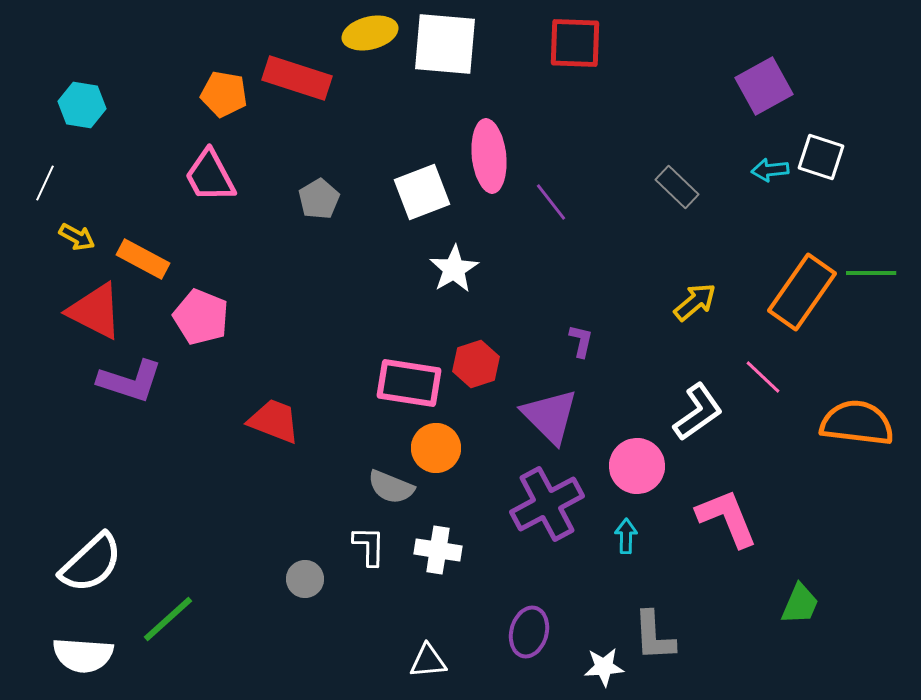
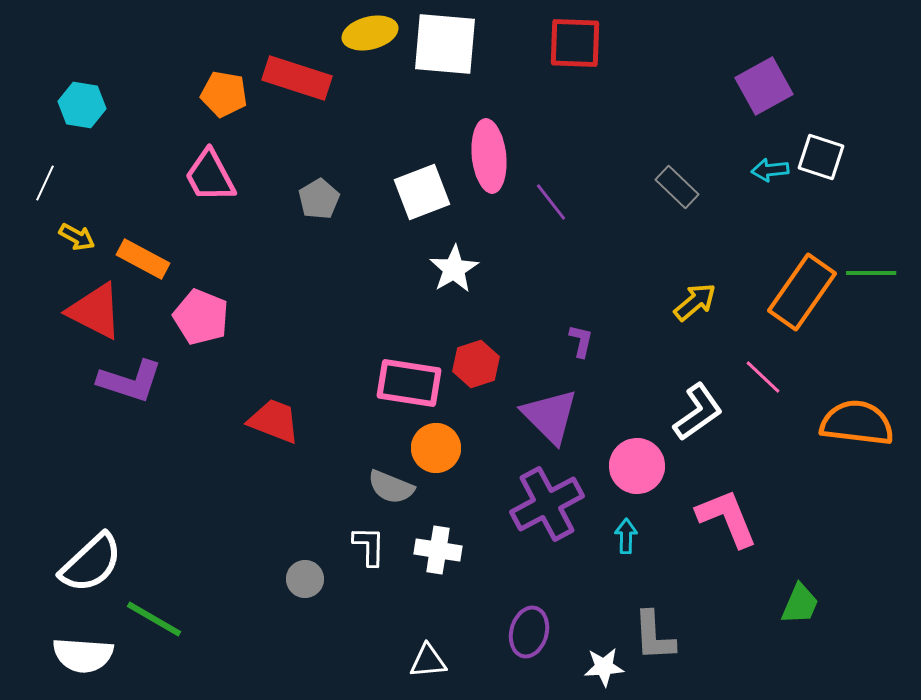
green line at (168, 619): moved 14 px left; rotated 72 degrees clockwise
